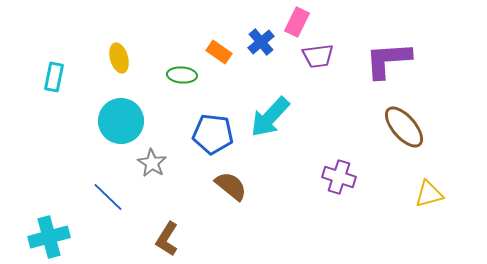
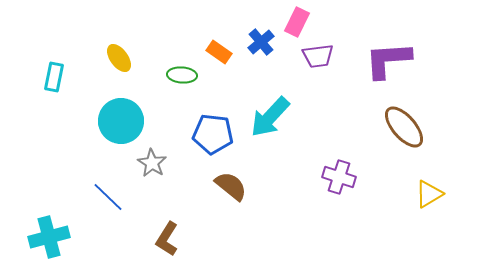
yellow ellipse: rotated 20 degrees counterclockwise
yellow triangle: rotated 16 degrees counterclockwise
